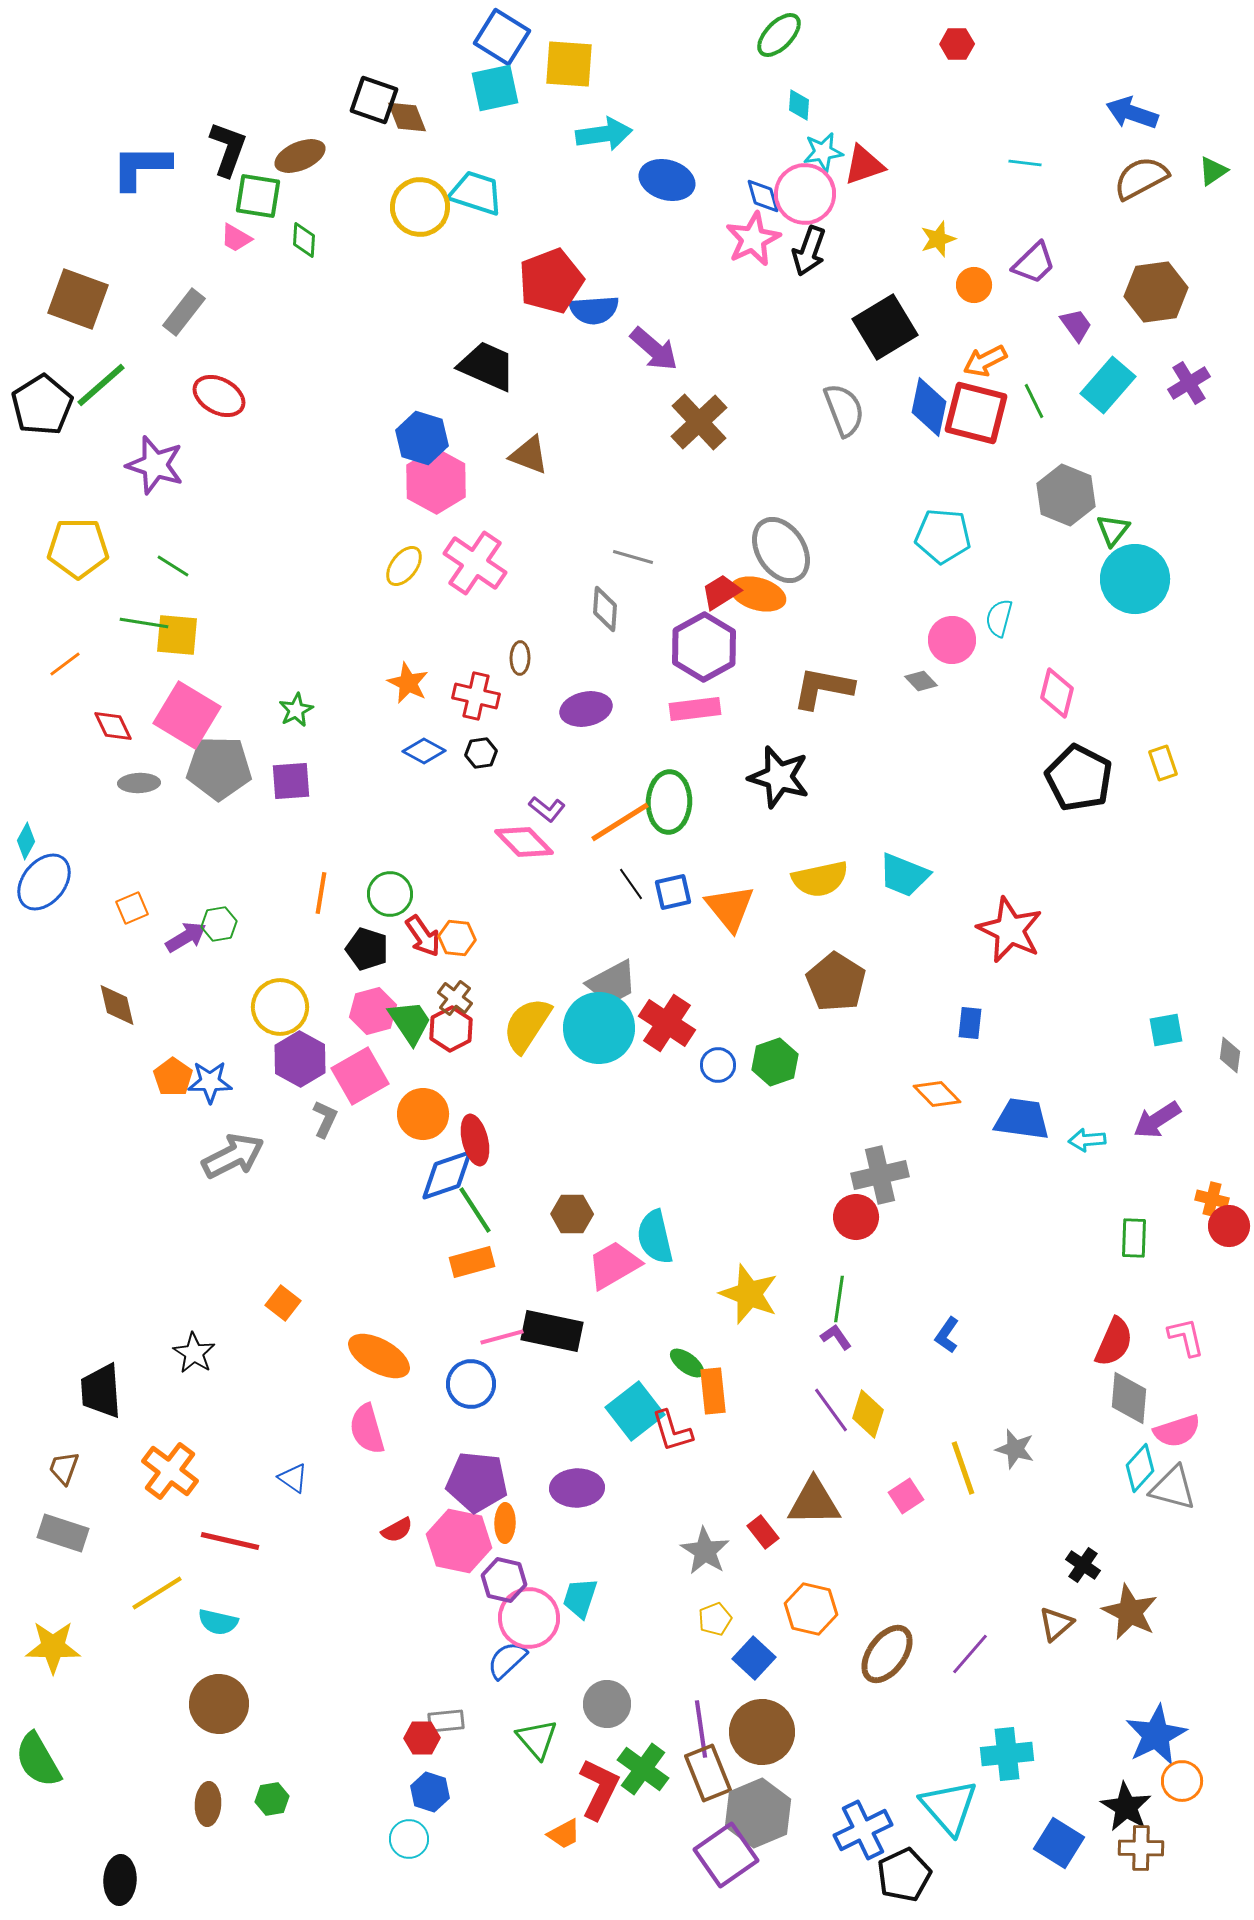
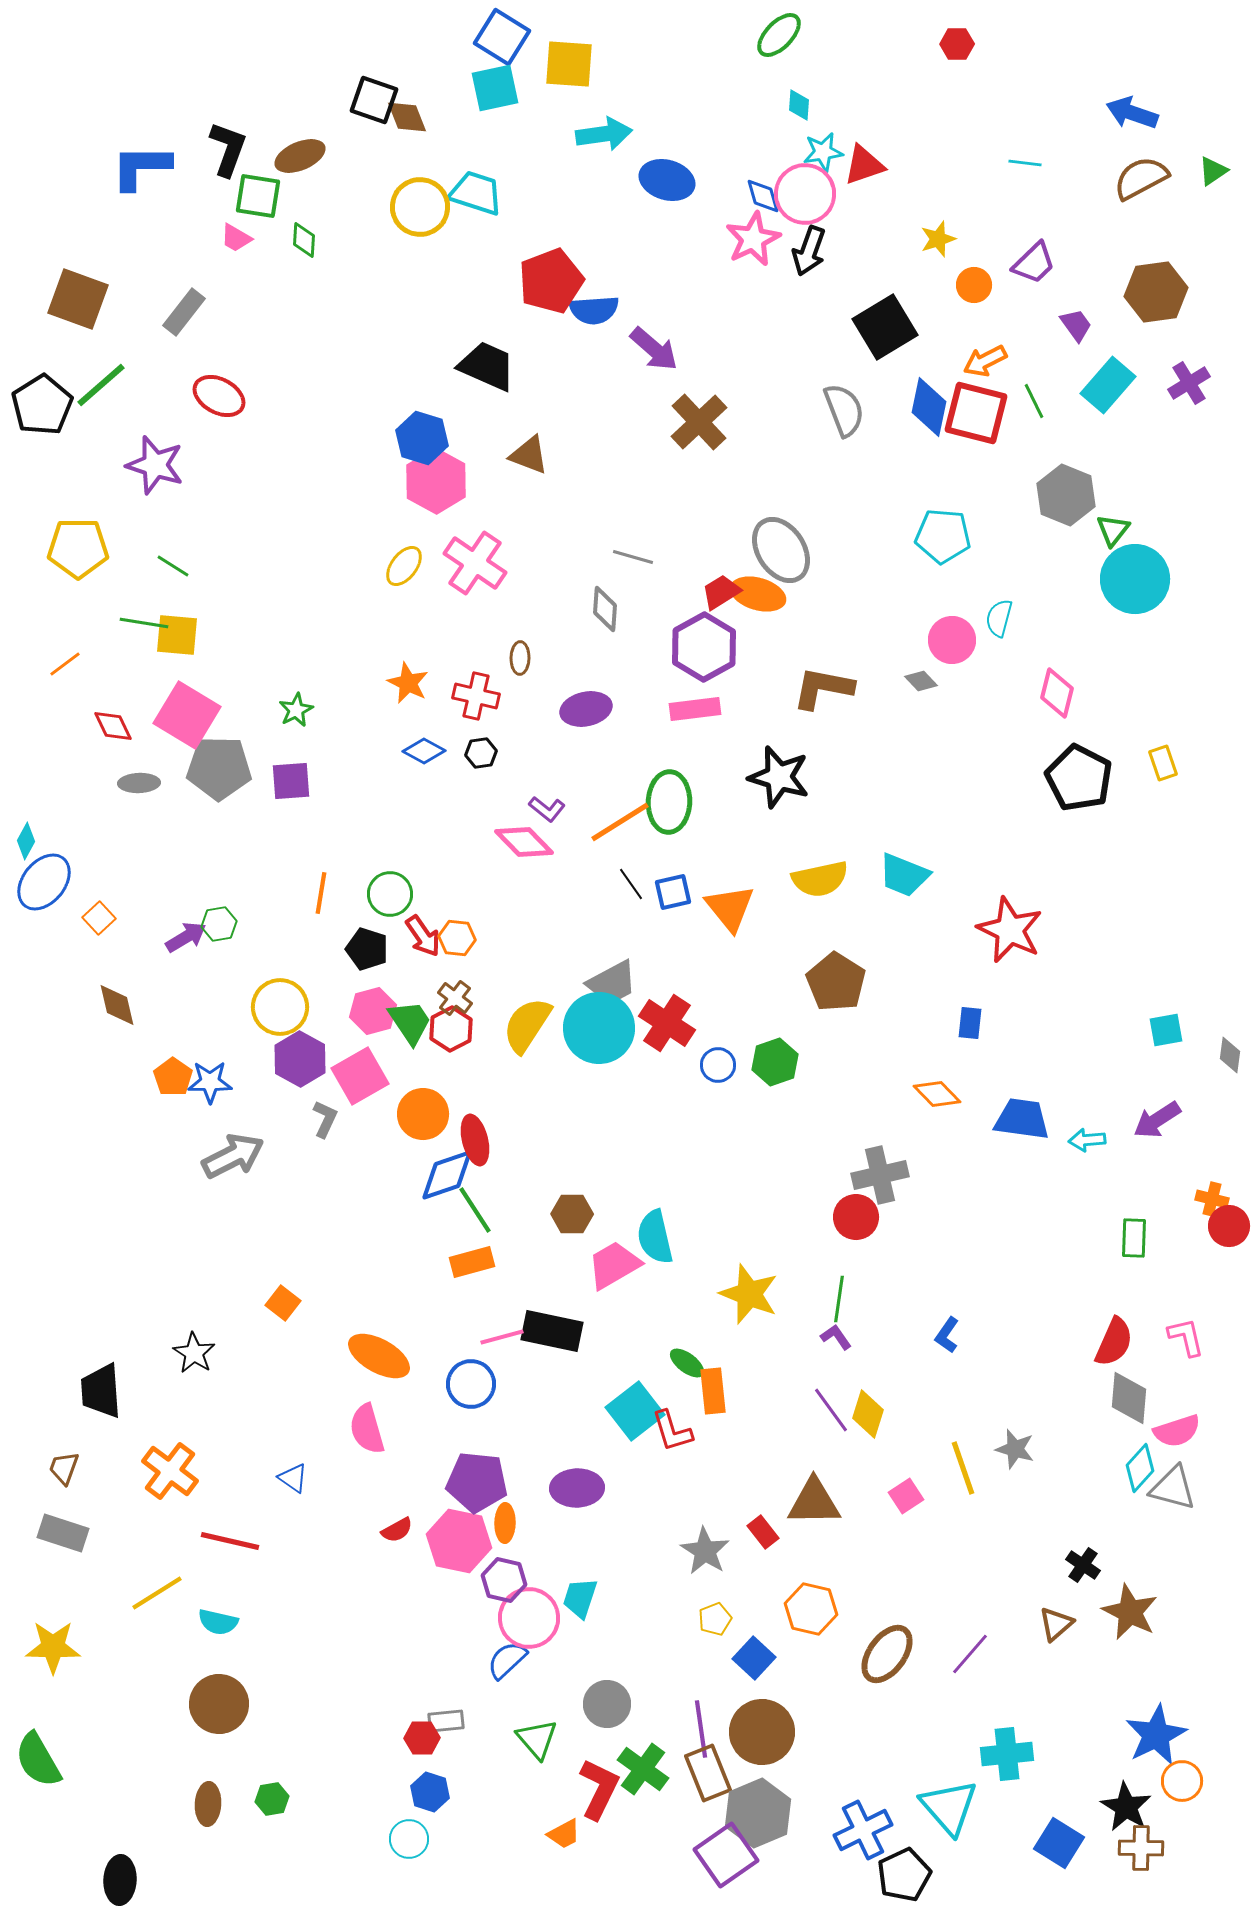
orange square at (132, 908): moved 33 px left, 10 px down; rotated 20 degrees counterclockwise
